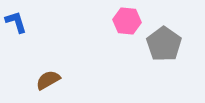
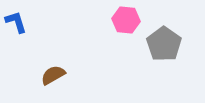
pink hexagon: moved 1 px left, 1 px up
brown semicircle: moved 5 px right, 5 px up
